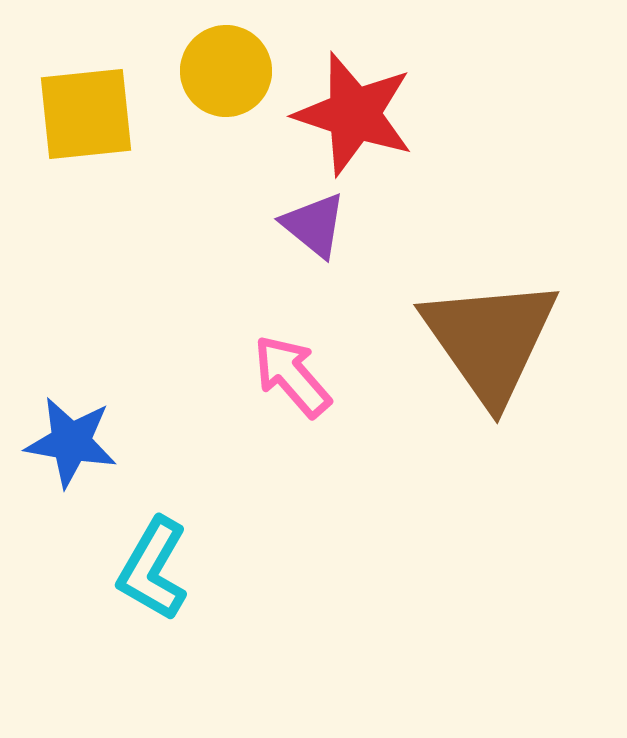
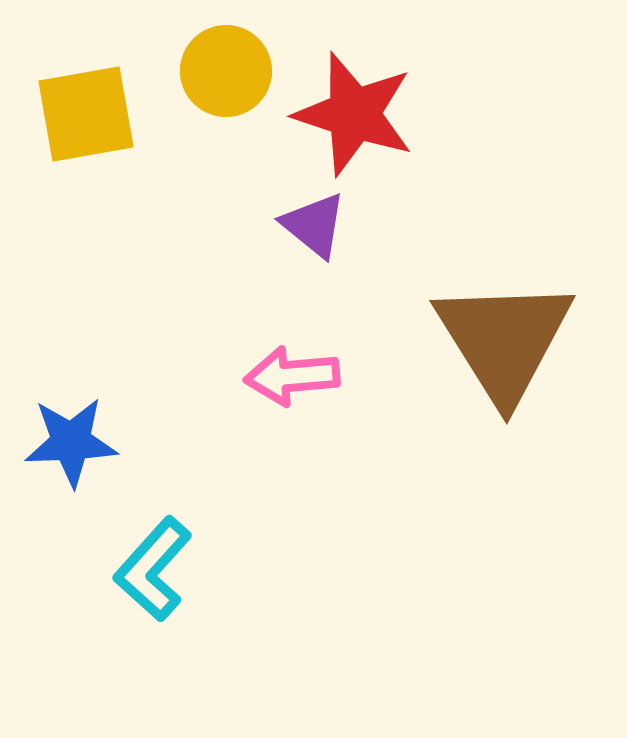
yellow square: rotated 4 degrees counterclockwise
brown triangle: moved 14 px right; rotated 3 degrees clockwise
pink arrow: rotated 54 degrees counterclockwise
blue star: rotated 12 degrees counterclockwise
cyan L-shape: rotated 12 degrees clockwise
